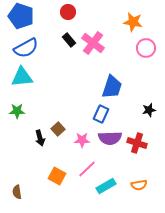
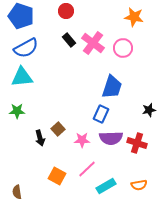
red circle: moved 2 px left, 1 px up
orange star: moved 1 px right, 5 px up
pink circle: moved 23 px left
purple semicircle: moved 1 px right
